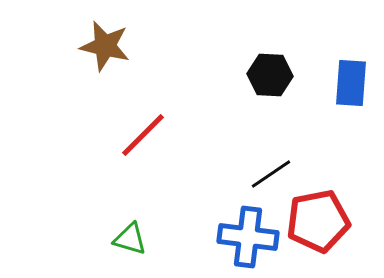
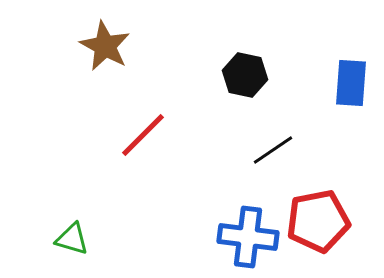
brown star: rotated 15 degrees clockwise
black hexagon: moved 25 px left; rotated 9 degrees clockwise
black line: moved 2 px right, 24 px up
green triangle: moved 58 px left
